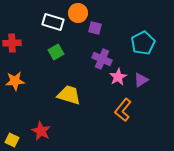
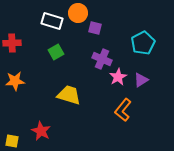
white rectangle: moved 1 px left, 1 px up
yellow square: moved 1 px down; rotated 16 degrees counterclockwise
